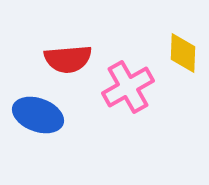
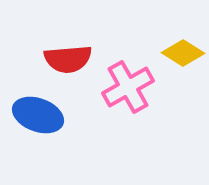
yellow diamond: rotated 60 degrees counterclockwise
